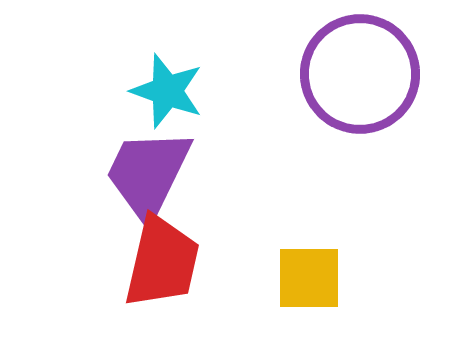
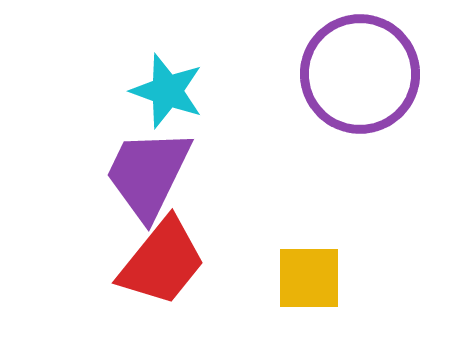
red trapezoid: rotated 26 degrees clockwise
